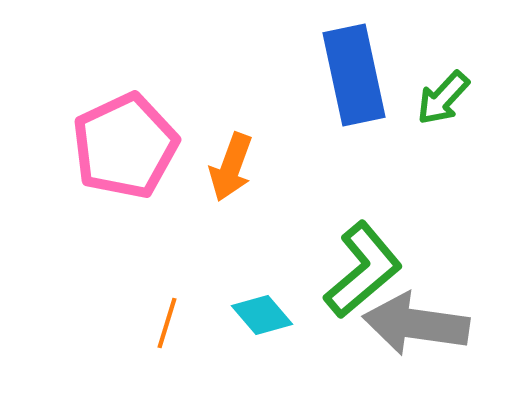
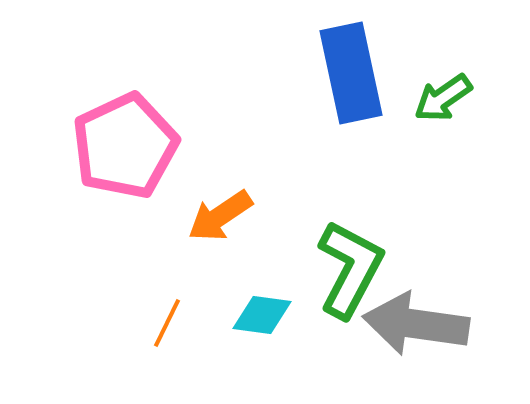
blue rectangle: moved 3 px left, 2 px up
green arrow: rotated 12 degrees clockwise
orange arrow: moved 11 px left, 49 px down; rotated 36 degrees clockwise
green L-shape: moved 13 px left, 1 px up; rotated 22 degrees counterclockwise
cyan diamond: rotated 42 degrees counterclockwise
orange line: rotated 9 degrees clockwise
